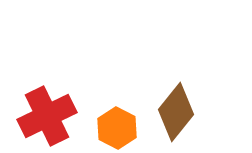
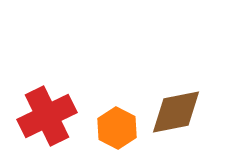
brown diamond: rotated 40 degrees clockwise
